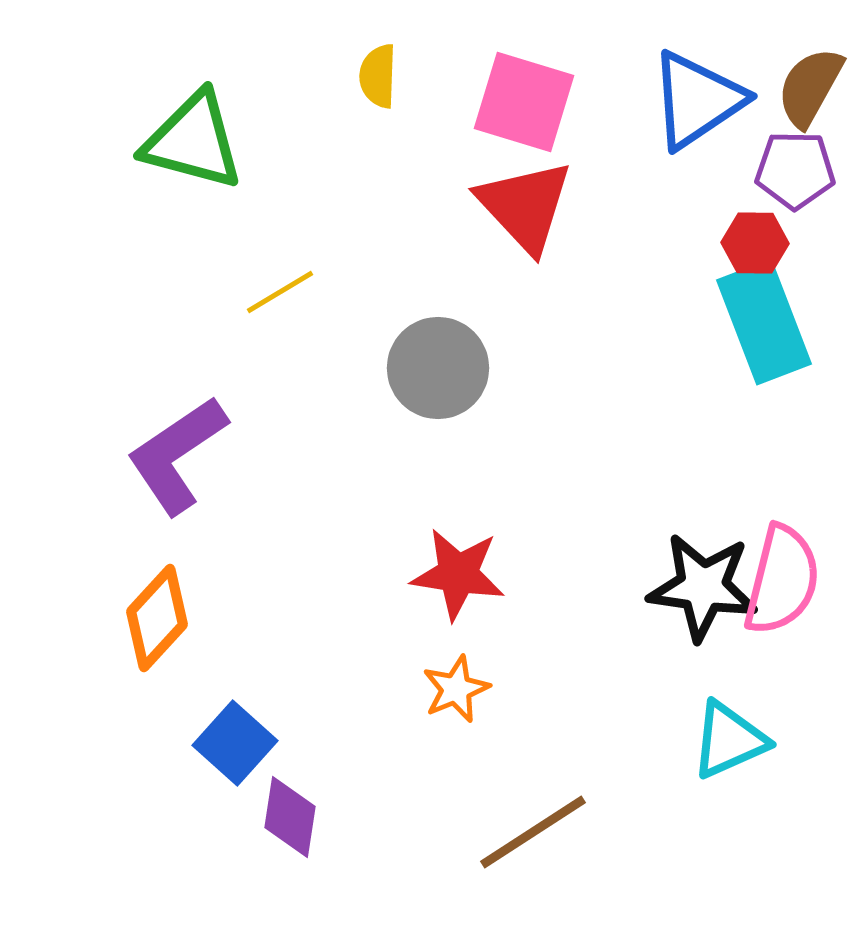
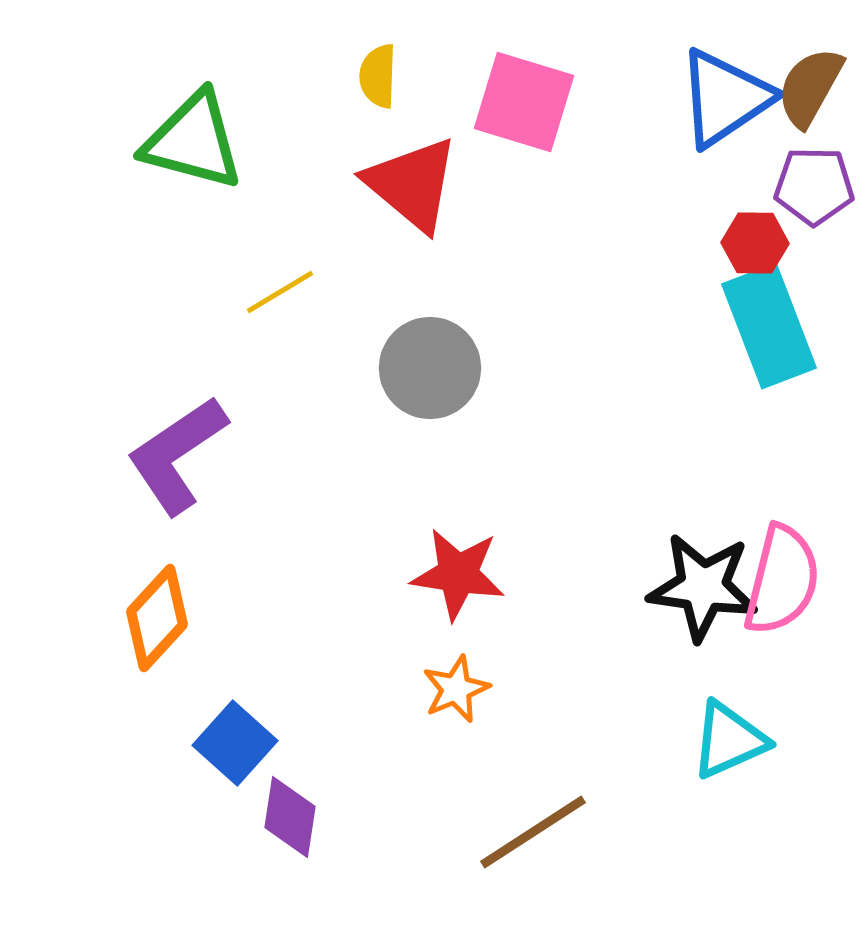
blue triangle: moved 28 px right, 2 px up
purple pentagon: moved 19 px right, 16 px down
red triangle: moved 113 px left, 22 px up; rotated 7 degrees counterclockwise
cyan rectangle: moved 5 px right, 4 px down
gray circle: moved 8 px left
